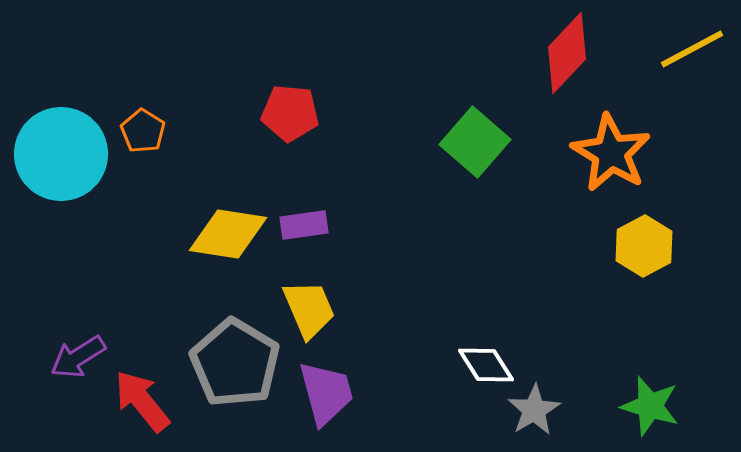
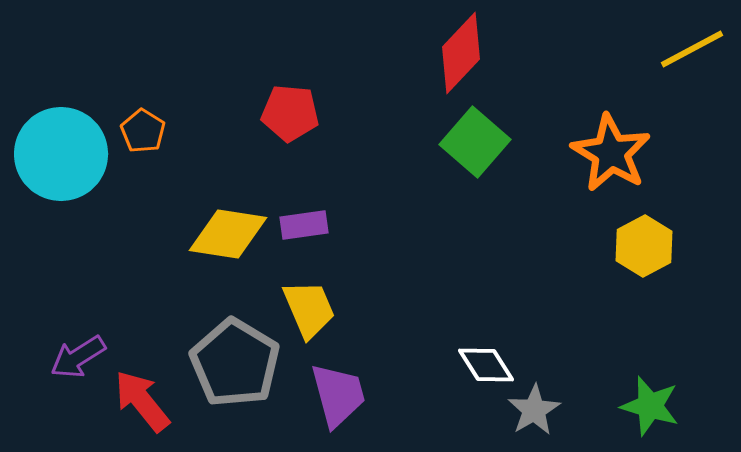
red diamond: moved 106 px left
purple trapezoid: moved 12 px right, 2 px down
